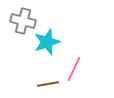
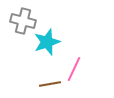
brown line: moved 2 px right
